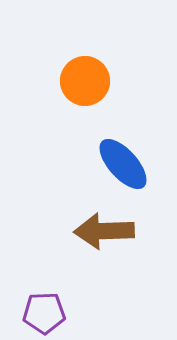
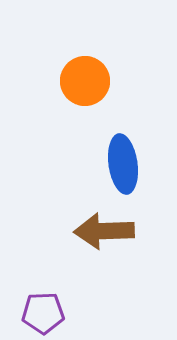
blue ellipse: rotated 34 degrees clockwise
purple pentagon: moved 1 px left
